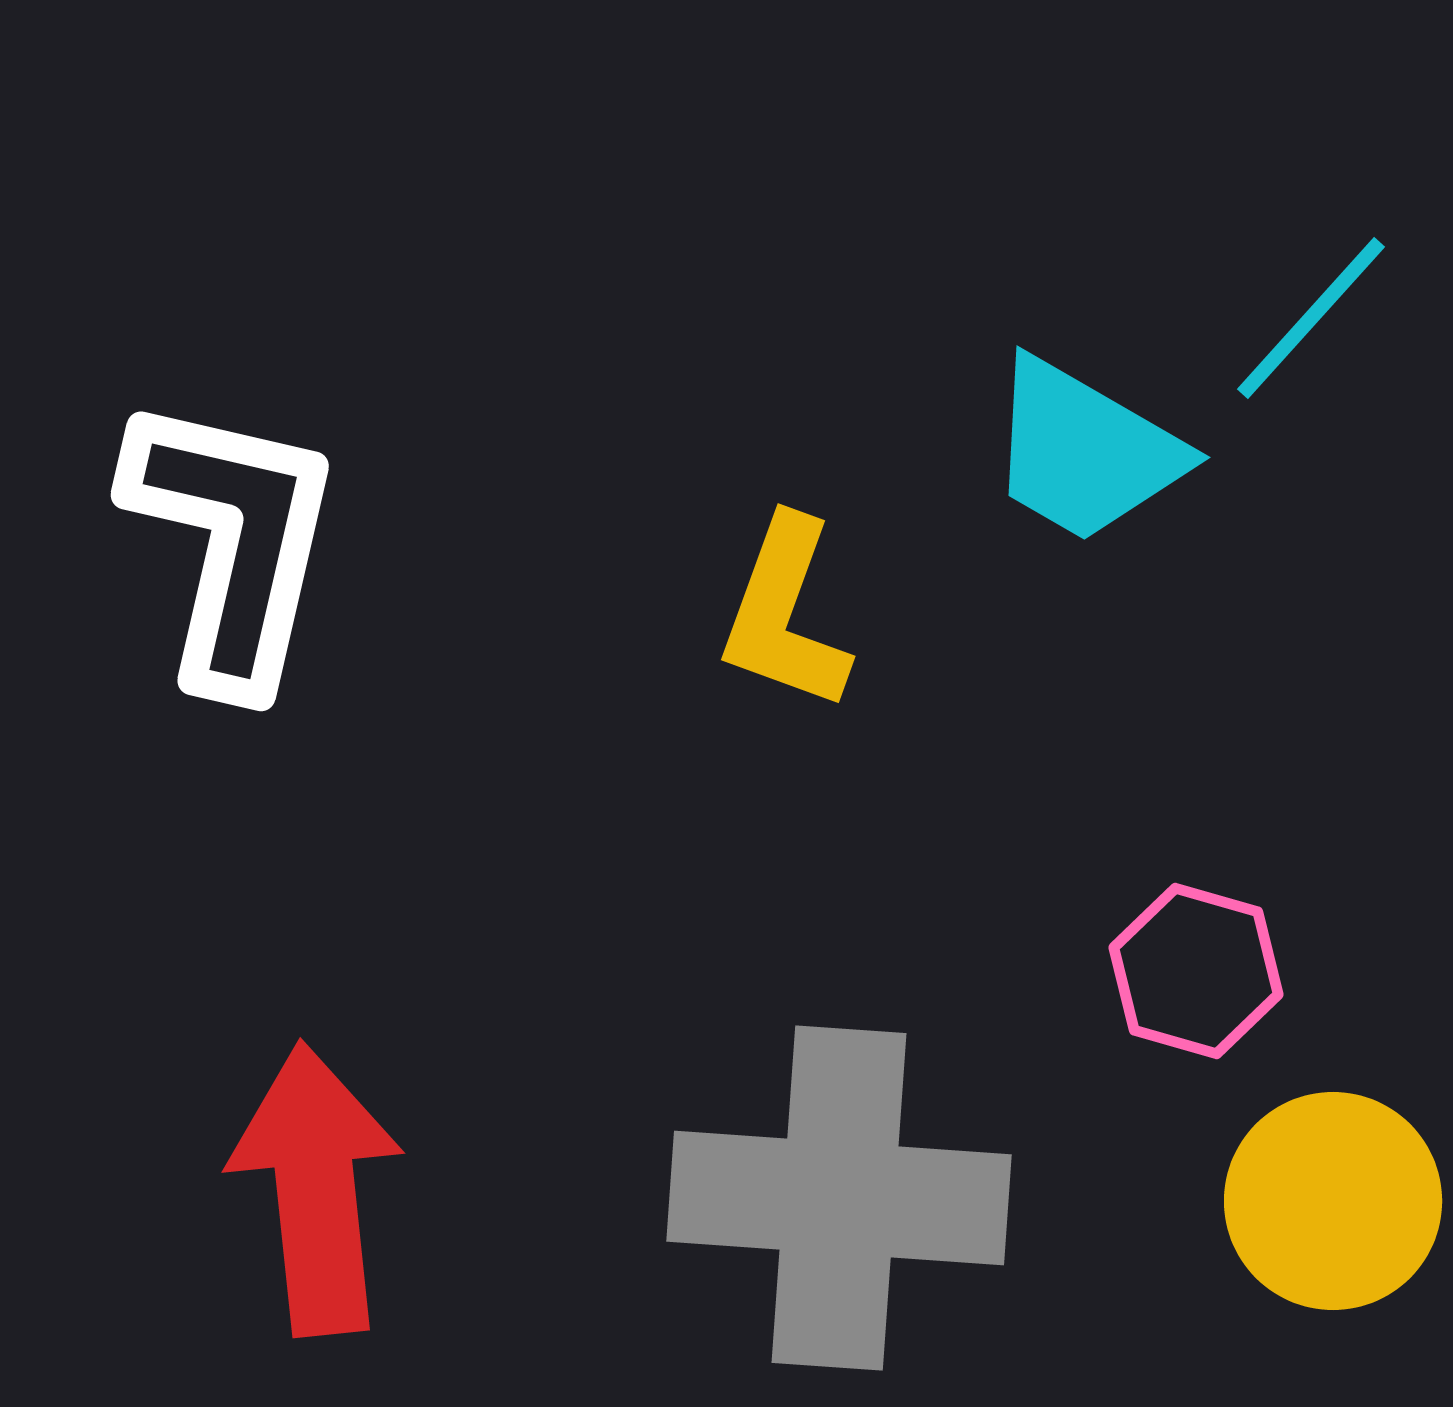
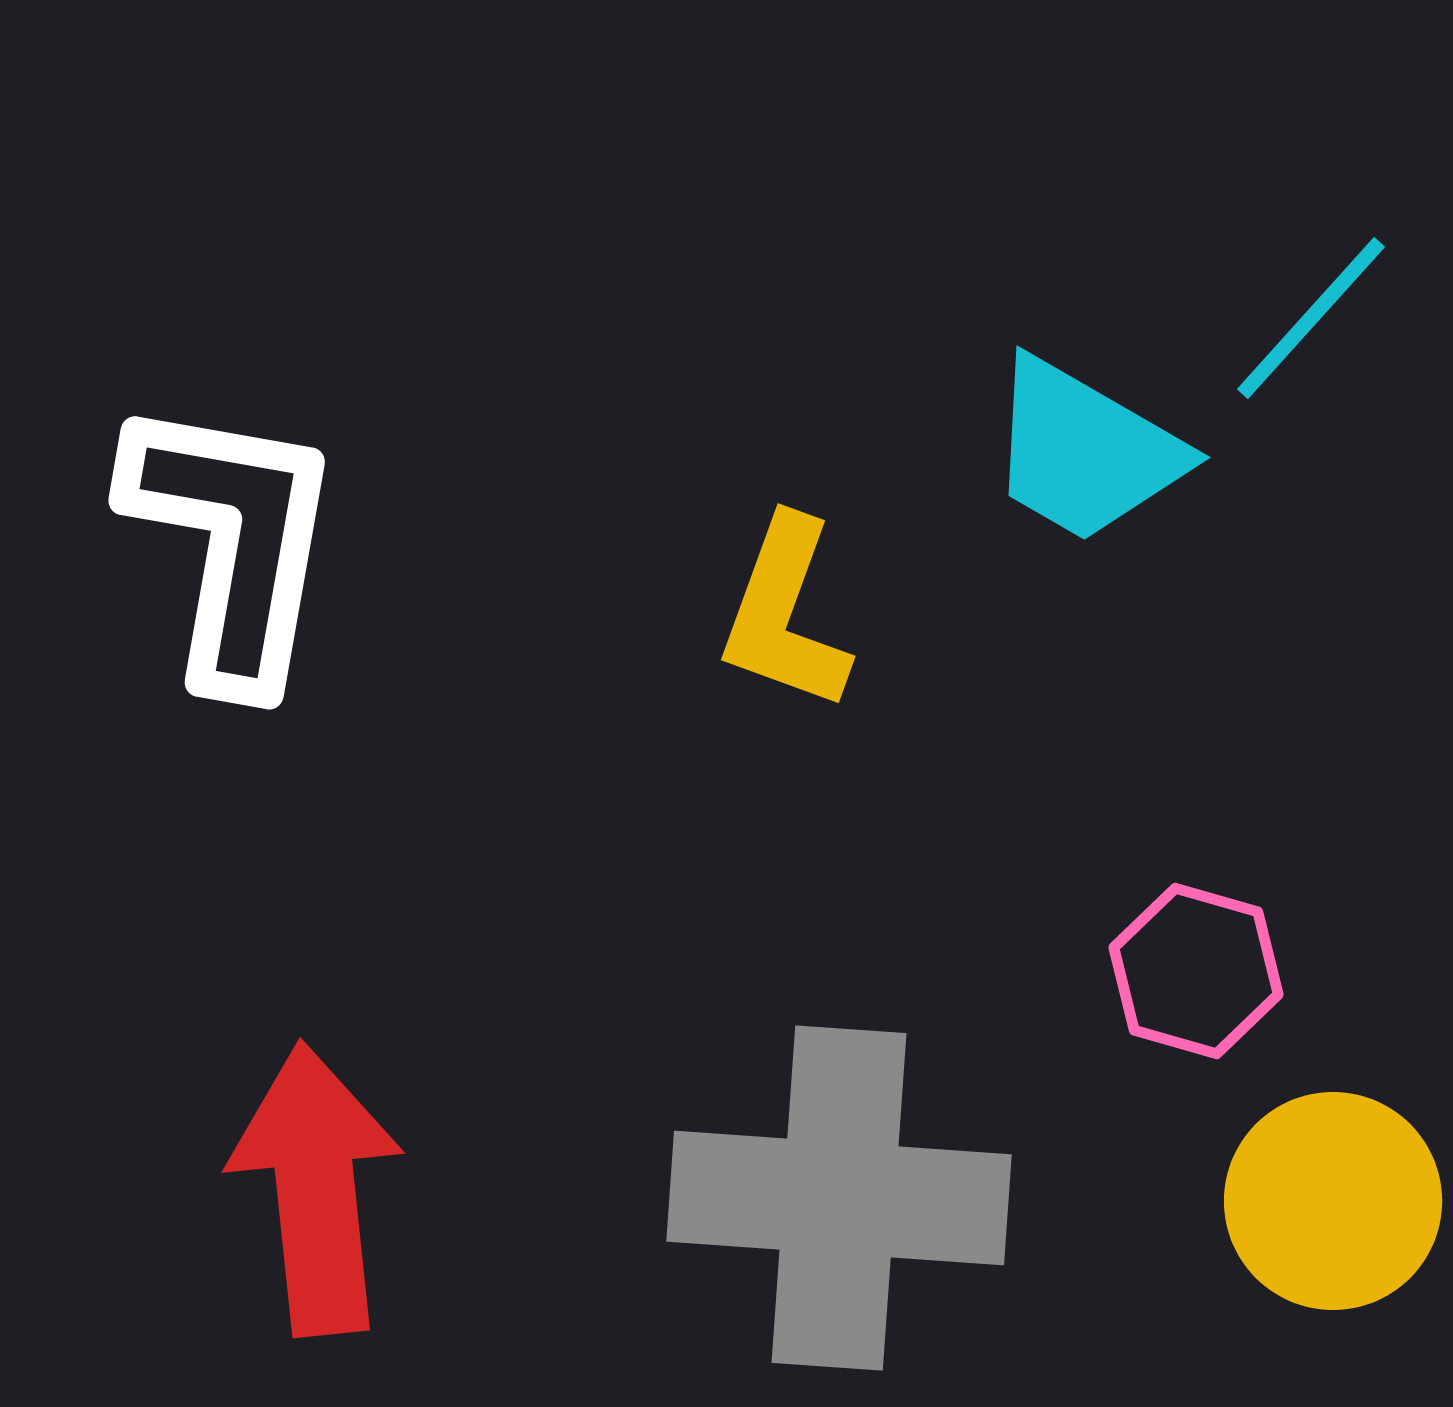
white L-shape: rotated 3 degrees counterclockwise
